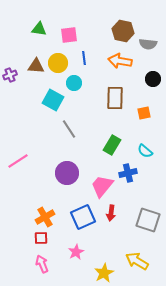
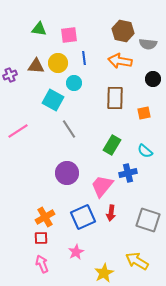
pink line: moved 30 px up
